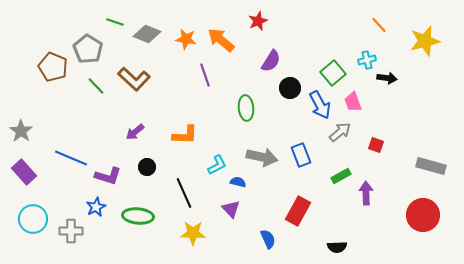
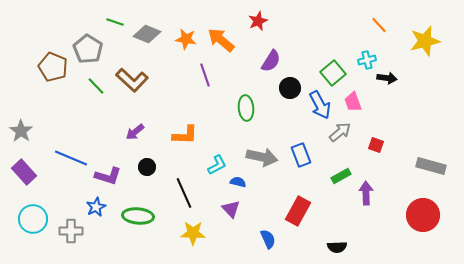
brown L-shape at (134, 79): moved 2 px left, 1 px down
